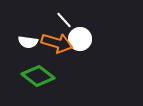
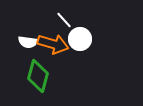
orange arrow: moved 4 px left, 1 px down
green diamond: rotated 68 degrees clockwise
